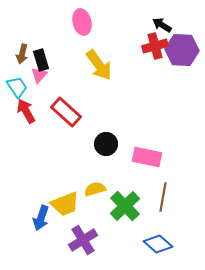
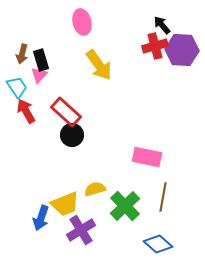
black arrow: rotated 18 degrees clockwise
black circle: moved 34 px left, 9 px up
purple cross: moved 2 px left, 10 px up
